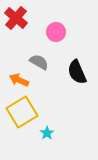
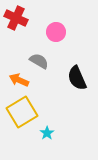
red cross: rotated 15 degrees counterclockwise
gray semicircle: moved 1 px up
black semicircle: moved 6 px down
